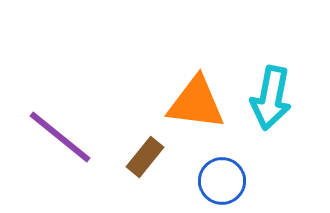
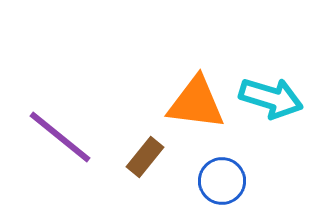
cyan arrow: rotated 84 degrees counterclockwise
